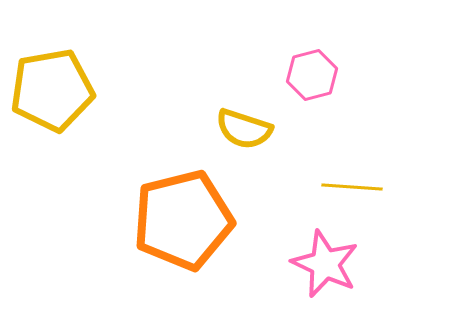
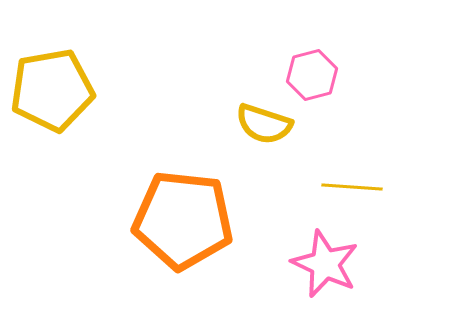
yellow semicircle: moved 20 px right, 5 px up
orange pentagon: rotated 20 degrees clockwise
